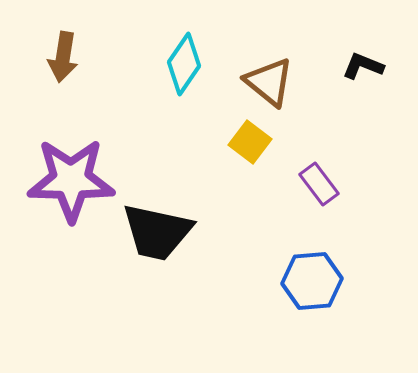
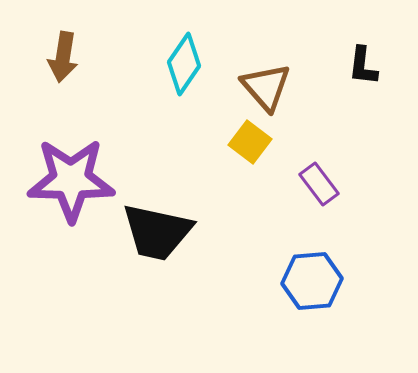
black L-shape: rotated 105 degrees counterclockwise
brown triangle: moved 3 px left, 5 px down; rotated 10 degrees clockwise
